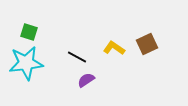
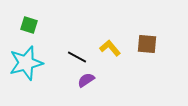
green square: moved 7 px up
brown square: rotated 30 degrees clockwise
yellow L-shape: moved 4 px left; rotated 15 degrees clockwise
cyan star: rotated 8 degrees counterclockwise
